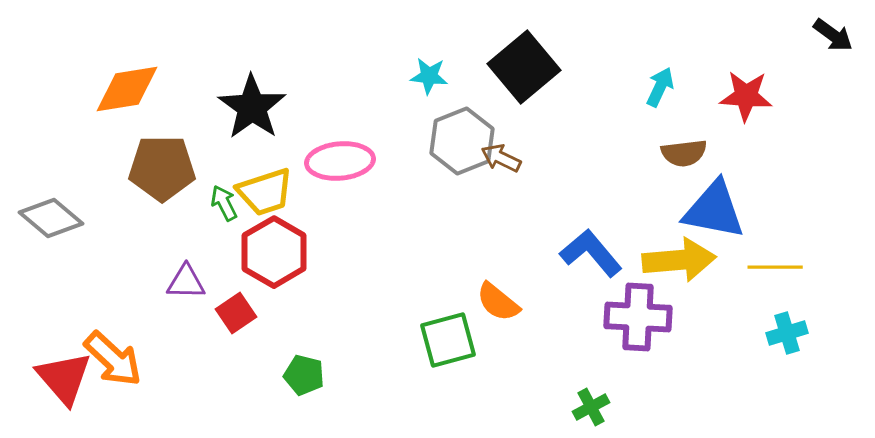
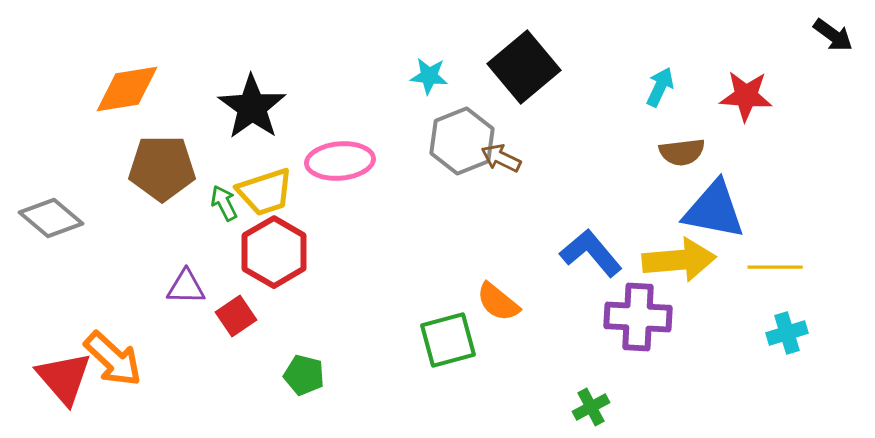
brown semicircle: moved 2 px left, 1 px up
purple triangle: moved 5 px down
red square: moved 3 px down
